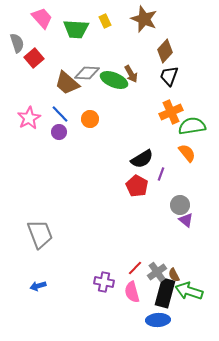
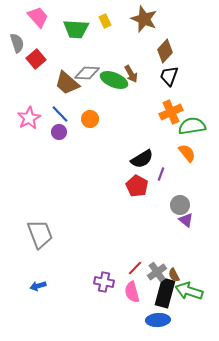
pink trapezoid: moved 4 px left, 1 px up
red square: moved 2 px right, 1 px down
